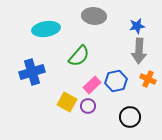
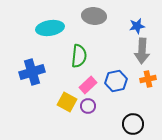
cyan ellipse: moved 4 px right, 1 px up
gray arrow: moved 3 px right
green semicircle: rotated 35 degrees counterclockwise
orange cross: rotated 35 degrees counterclockwise
pink rectangle: moved 4 px left
black circle: moved 3 px right, 7 px down
